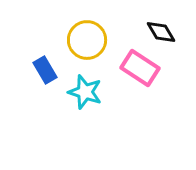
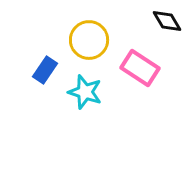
black diamond: moved 6 px right, 11 px up
yellow circle: moved 2 px right
blue rectangle: rotated 64 degrees clockwise
